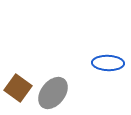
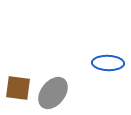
brown square: rotated 28 degrees counterclockwise
